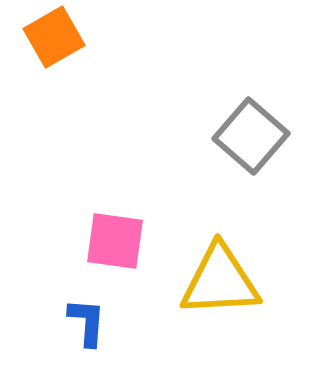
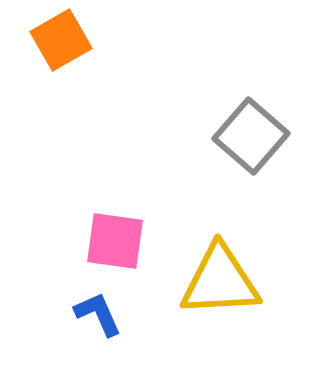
orange square: moved 7 px right, 3 px down
blue L-shape: moved 11 px right, 8 px up; rotated 28 degrees counterclockwise
